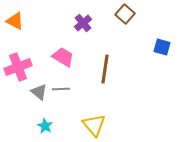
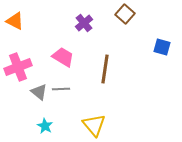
purple cross: moved 1 px right
